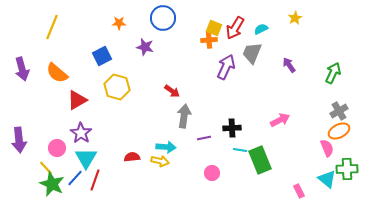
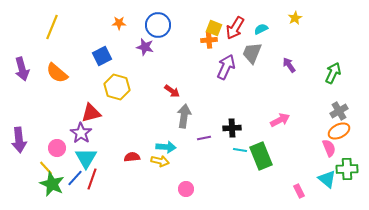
blue circle at (163, 18): moved 5 px left, 7 px down
red triangle at (77, 100): moved 14 px right, 13 px down; rotated 15 degrees clockwise
pink semicircle at (327, 148): moved 2 px right
green rectangle at (260, 160): moved 1 px right, 4 px up
pink circle at (212, 173): moved 26 px left, 16 px down
red line at (95, 180): moved 3 px left, 1 px up
